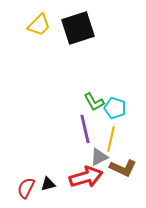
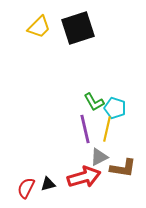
yellow trapezoid: moved 2 px down
yellow line: moved 4 px left, 10 px up
brown L-shape: rotated 16 degrees counterclockwise
red arrow: moved 2 px left
